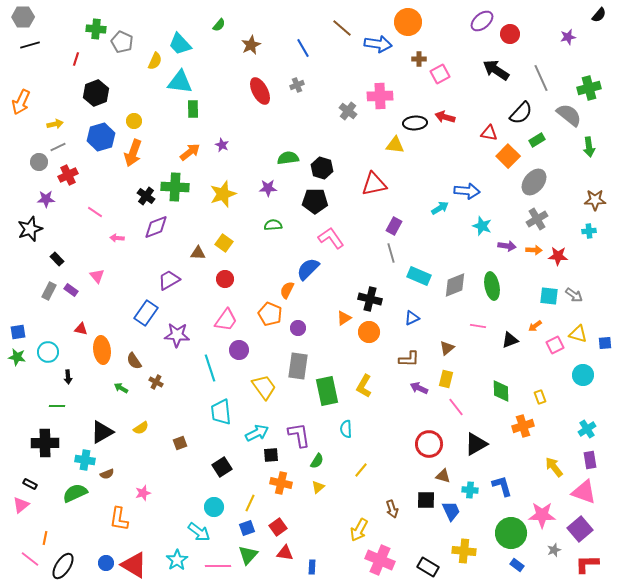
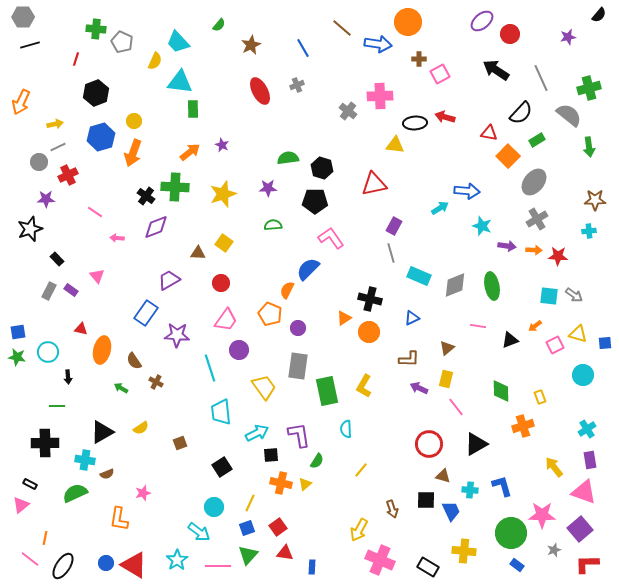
cyan trapezoid at (180, 44): moved 2 px left, 2 px up
red circle at (225, 279): moved 4 px left, 4 px down
orange ellipse at (102, 350): rotated 20 degrees clockwise
yellow triangle at (318, 487): moved 13 px left, 3 px up
